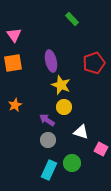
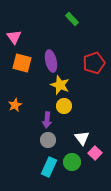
pink triangle: moved 2 px down
orange square: moved 9 px right; rotated 24 degrees clockwise
yellow star: moved 1 px left
yellow circle: moved 1 px up
purple arrow: rotated 119 degrees counterclockwise
white triangle: moved 1 px right, 6 px down; rotated 35 degrees clockwise
pink square: moved 6 px left, 4 px down; rotated 16 degrees clockwise
green circle: moved 1 px up
cyan rectangle: moved 3 px up
